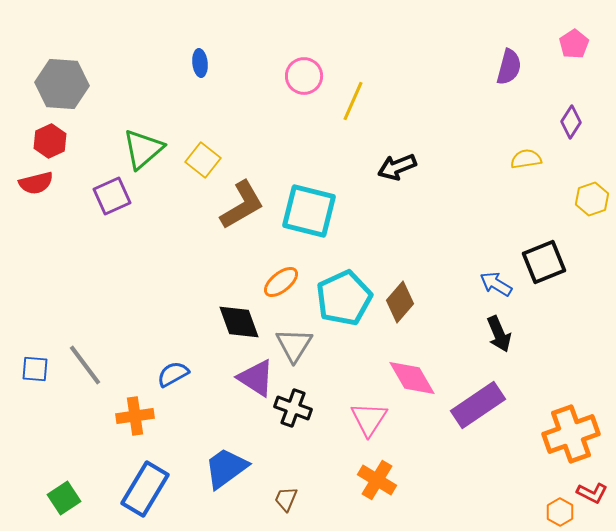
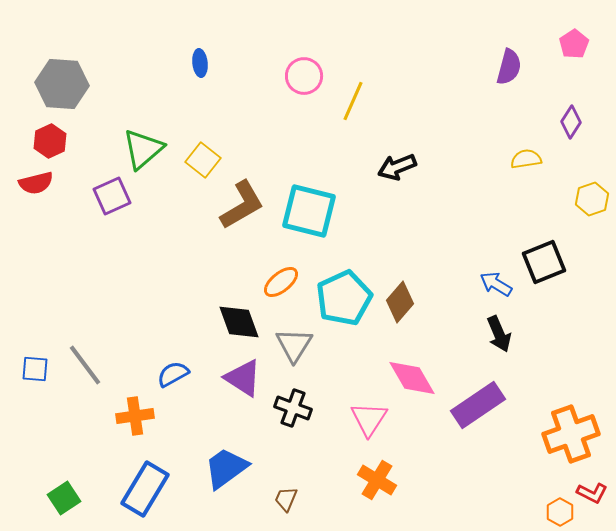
purple triangle at (256, 378): moved 13 px left
